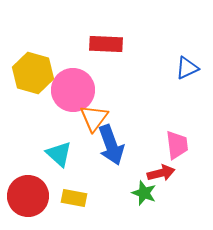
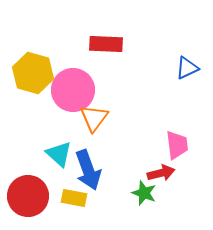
blue arrow: moved 23 px left, 25 px down
